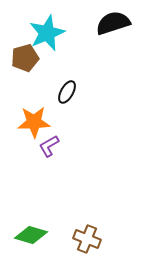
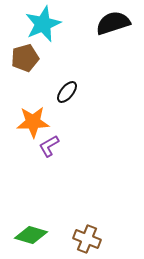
cyan star: moved 4 px left, 9 px up
black ellipse: rotated 10 degrees clockwise
orange star: moved 1 px left
